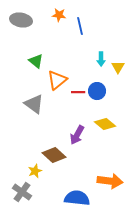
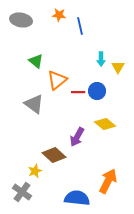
purple arrow: moved 2 px down
orange arrow: moved 2 px left; rotated 70 degrees counterclockwise
